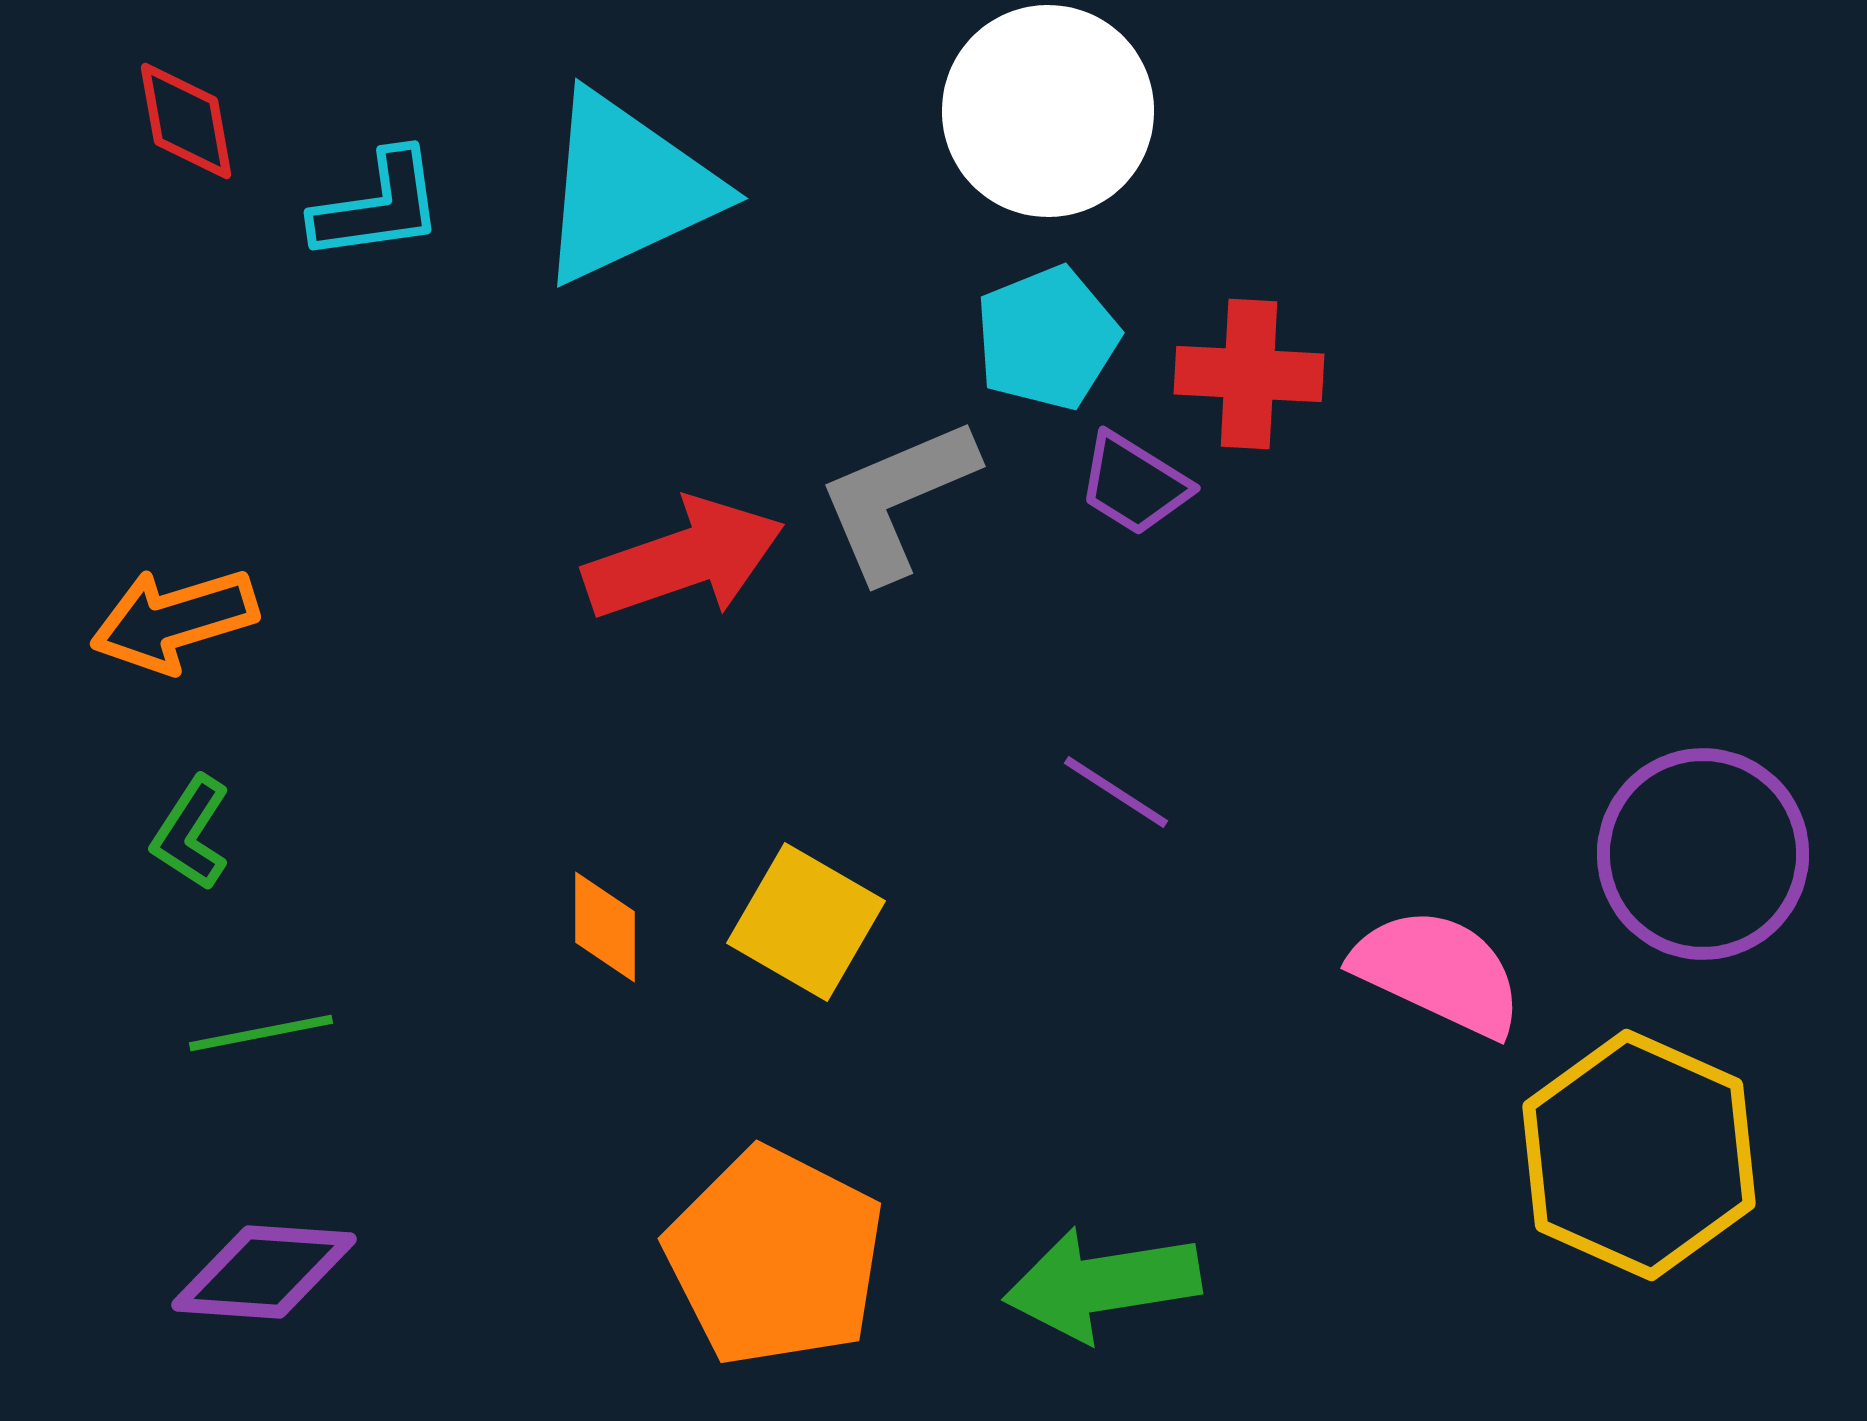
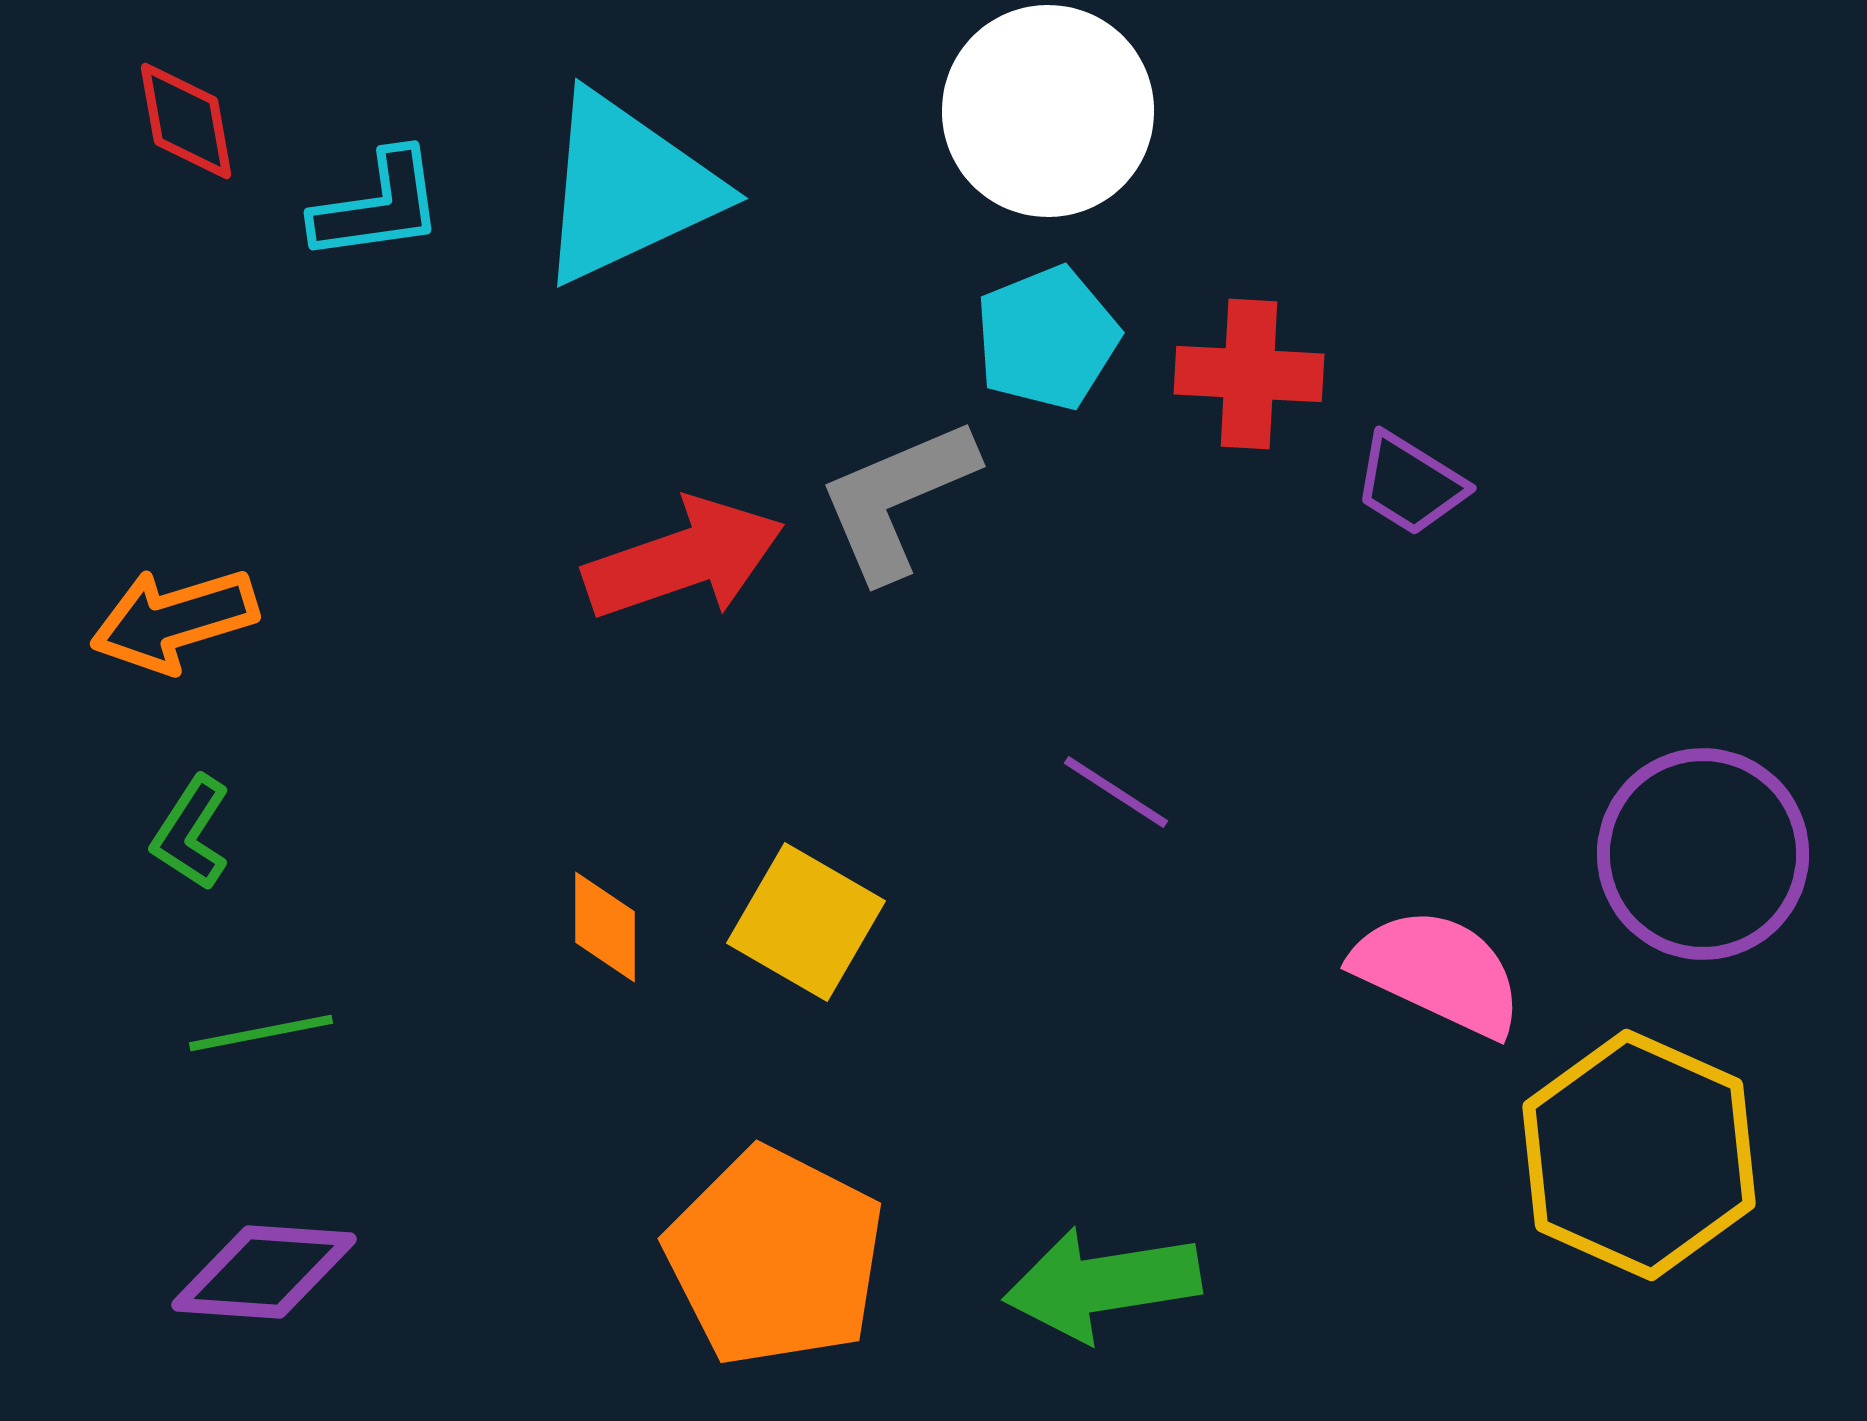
purple trapezoid: moved 276 px right
